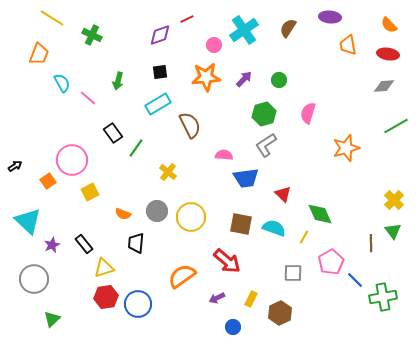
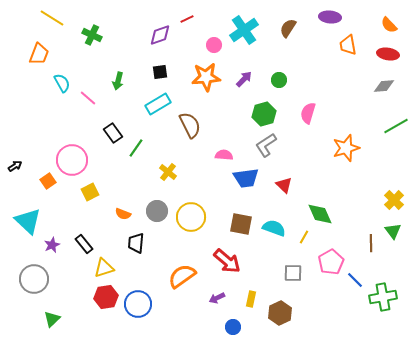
red triangle at (283, 194): moved 1 px right, 9 px up
yellow rectangle at (251, 299): rotated 14 degrees counterclockwise
